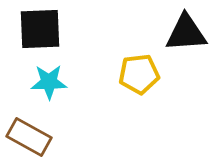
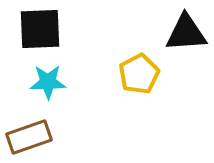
yellow pentagon: rotated 21 degrees counterclockwise
cyan star: moved 1 px left
brown rectangle: rotated 48 degrees counterclockwise
